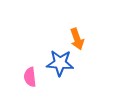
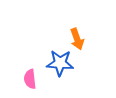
pink semicircle: moved 2 px down
